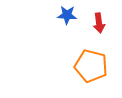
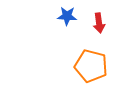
blue star: moved 1 px down
